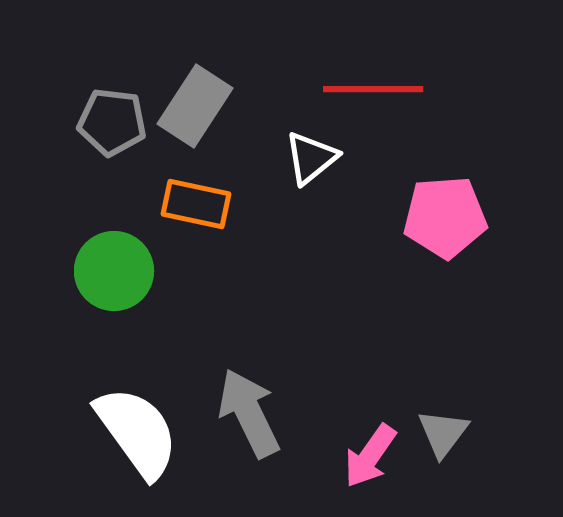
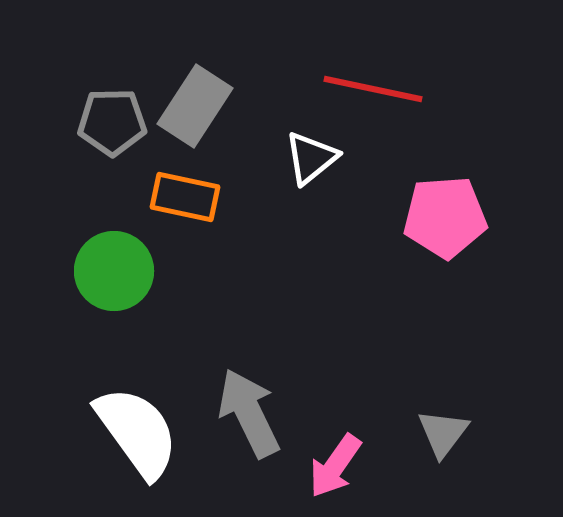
red line: rotated 12 degrees clockwise
gray pentagon: rotated 8 degrees counterclockwise
orange rectangle: moved 11 px left, 7 px up
pink arrow: moved 35 px left, 10 px down
